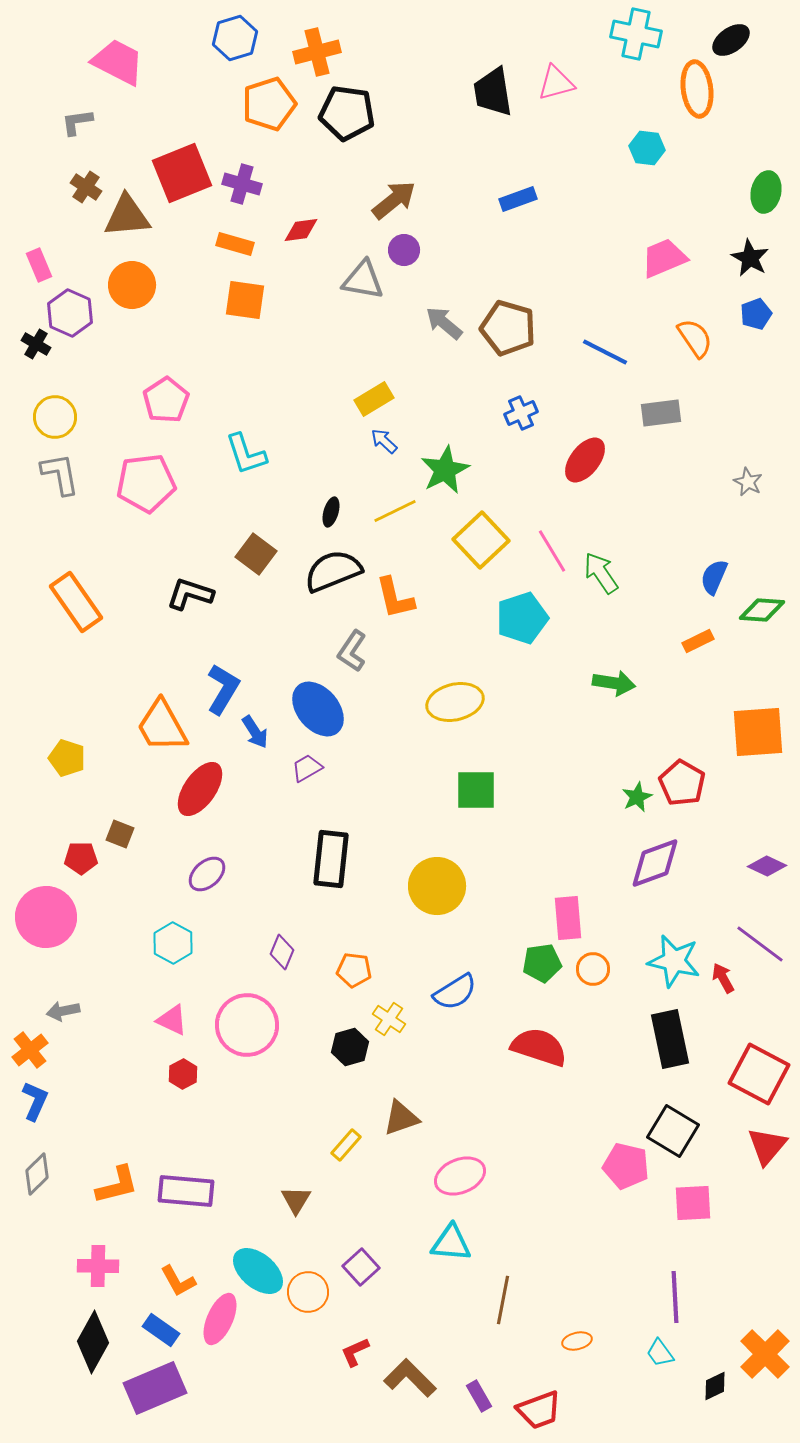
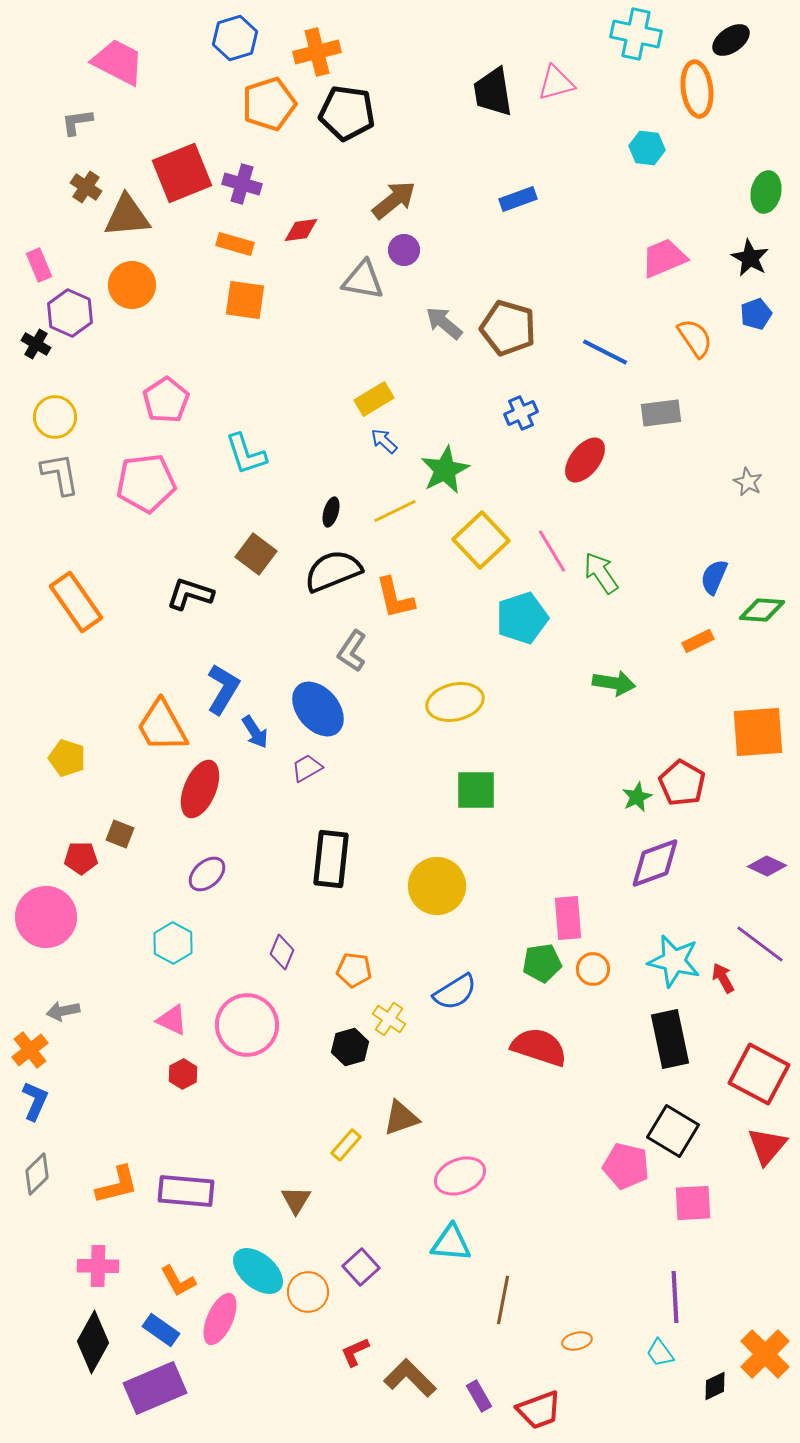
red ellipse at (200, 789): rotated 12 degrees counterclockwise
